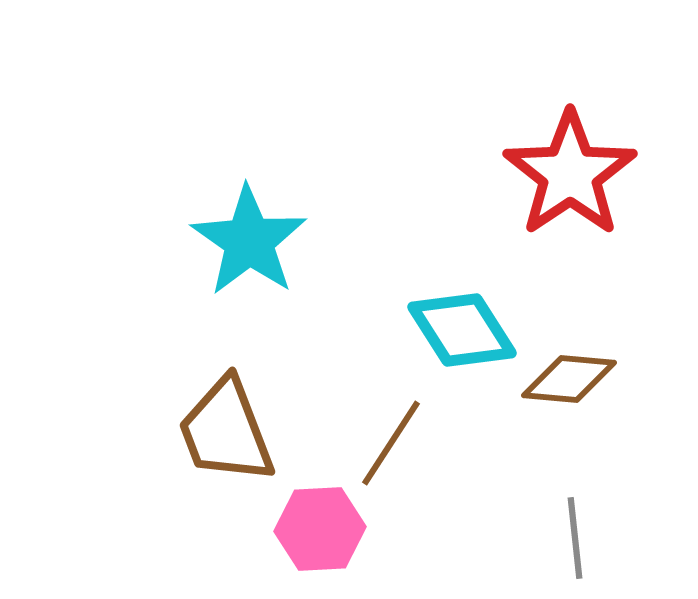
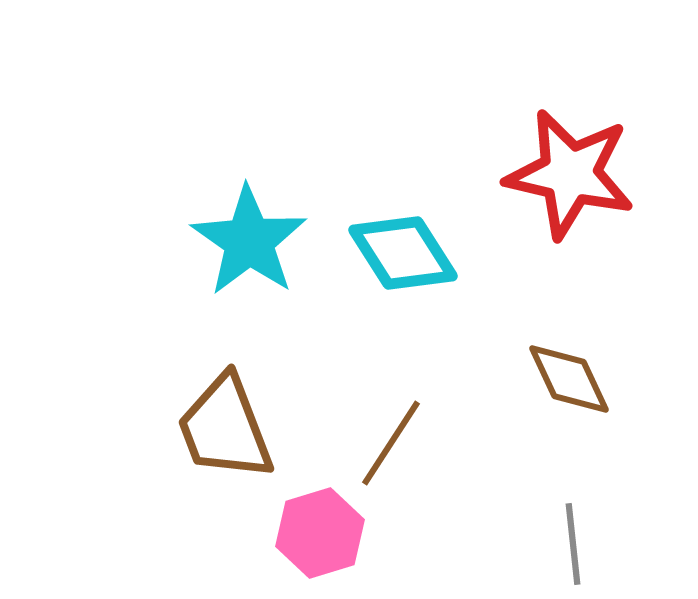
red star: rotated 25 degrees counterclockwise
cyan diamond: moved 59 px left, 77 px up
brown diamond: rotated 60 degrees clockwise
brown trapezoid: moved 1 px left, 3 px up
pink hexagon: moved 4 px down; rotated 14 degrees counterclockwise
gray line: moved 2 px left, 6 px down
